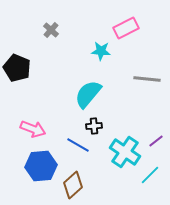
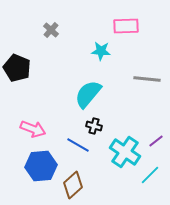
pink rectangle: moved 2 px up; rotated 25 degrees clockwise
black cross: rotated 21 degrees clockwise
